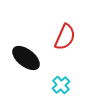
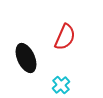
black ellipse: rotated 28 degrees clockwise
